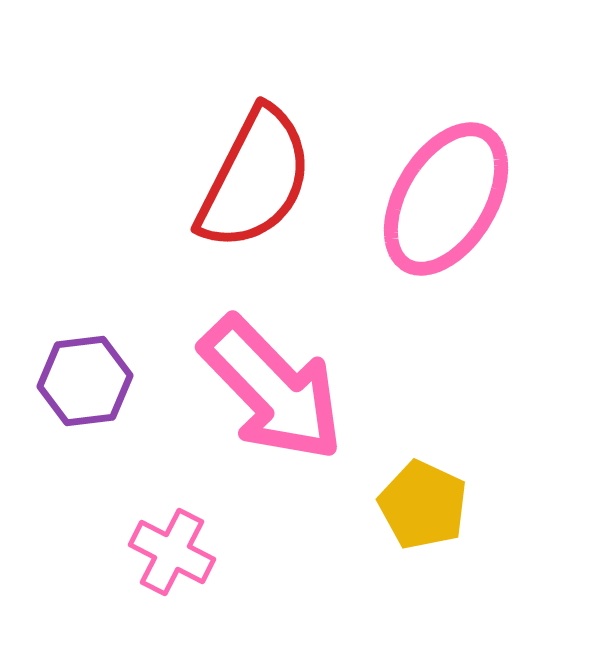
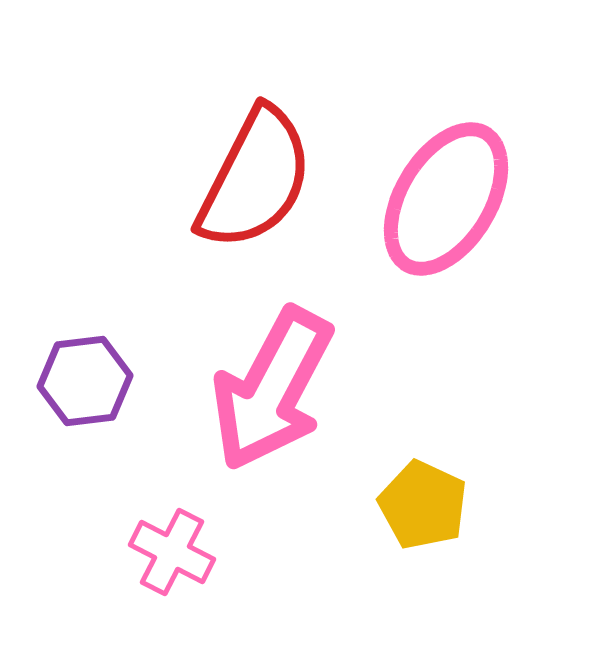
pink arrow: rotated 72 degrees clockwise
